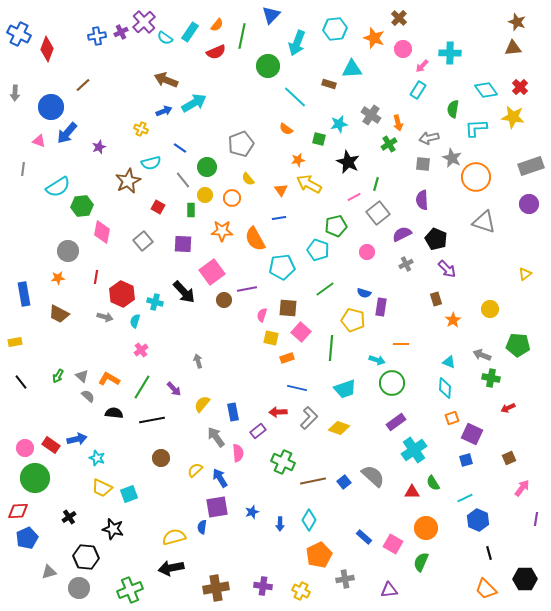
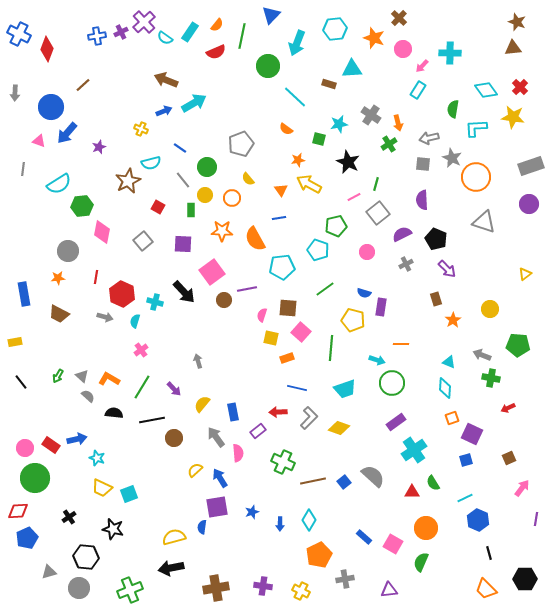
cyan semicircle at (58, 187): moved 1 px right, 3 px up
brown circle at (161, 458): moved 13 px right, 20 px up
